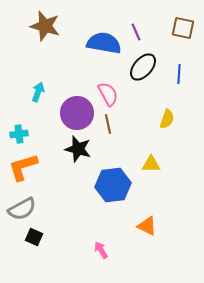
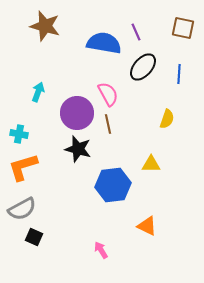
cyan cross: rotated 18 degrees clockwise
